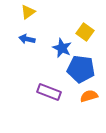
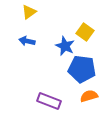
yellow triangle: moved 1 px right
blue arrow: moved 2 px down
blue star: moved 3 px right, 2 px up
blue pentagon: moved 1 px right
purple rectangle: moved 9 px down
